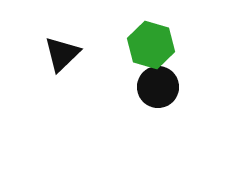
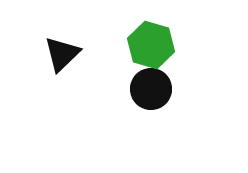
black circle: moved 7 px left, 2 px down
